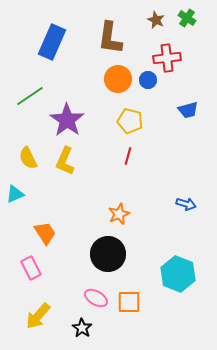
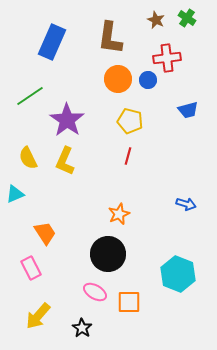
pink ellipse: moved 1 px left, 6 px up
